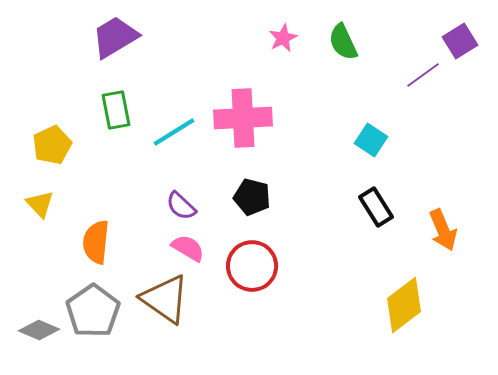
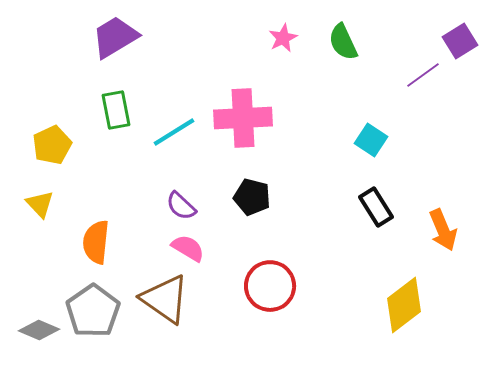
red circle: moved 18 px right, 20 px down
